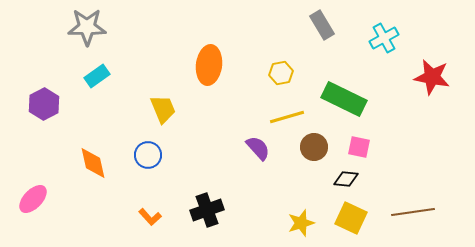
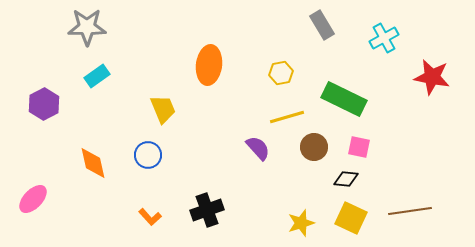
brown line: moved 3 px left, 1 px up
